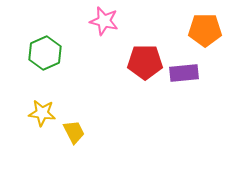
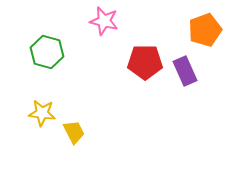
orange pentagon: rotated 20 degrees counterclockwise
green hexagon: moved 2 px right, 1 px up; rotated 20 degrees counterclockwise
purple rectangle: moved 1 px right, 2 px up; rotated 72 degrees clockwise
